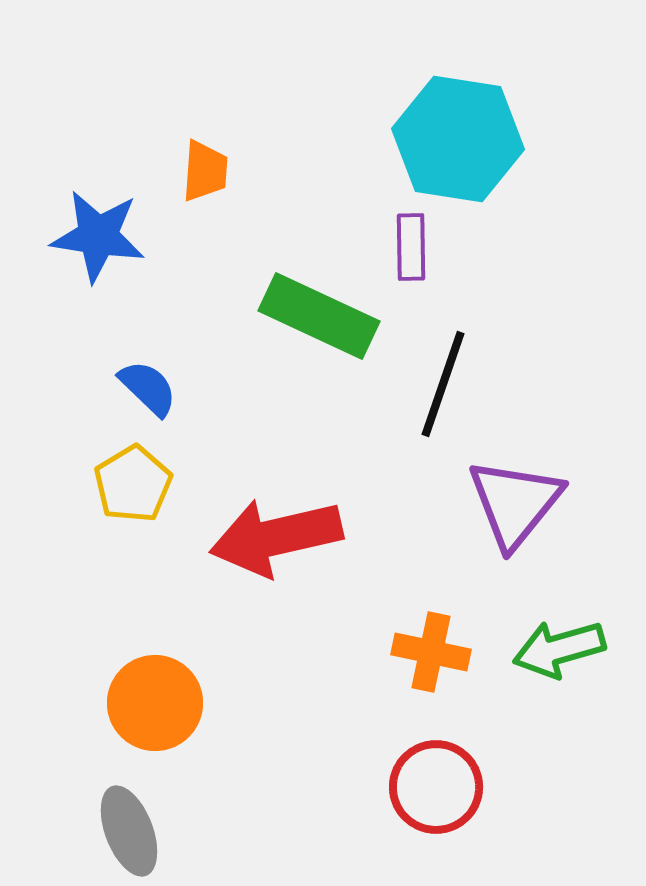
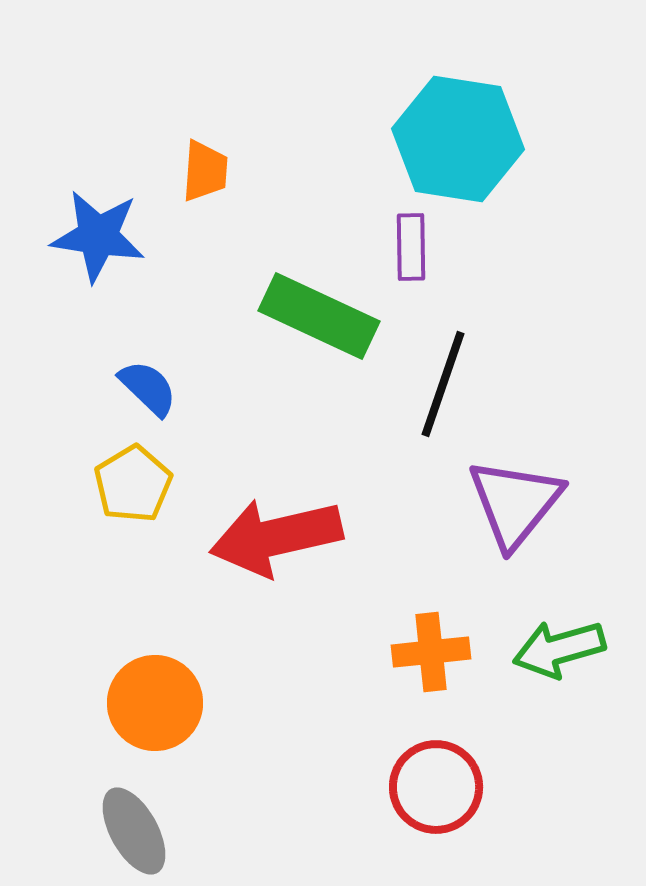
orange cross: rotated 18 degrees counterclockwise
gray ellipse: moved 5 px right; rotated 8 degrees counterclockwise
